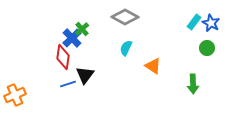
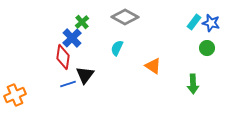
blue star: rotated 12 degrees counterclockwise
green cross: moved 7 px up
cyan semicircle: moved 9 px left
